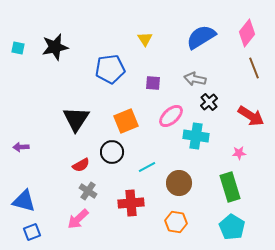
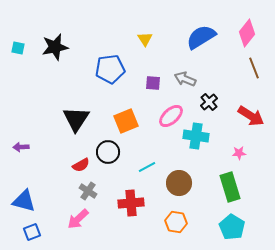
gray arrow: moved 10 px left; rotated 10 degrees clockwise
black circle: moved 4 px left
